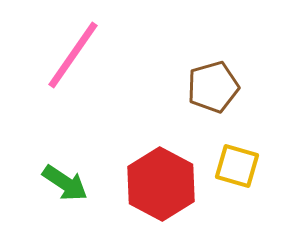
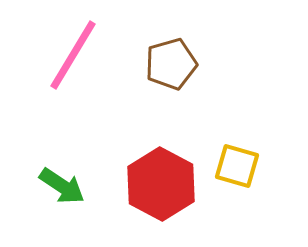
pink line: rotated 4 degrees counterclockwise
brown pentagon: moved 42 px left, 23 px up
green arrow: moved 3 px left, 3 px down
